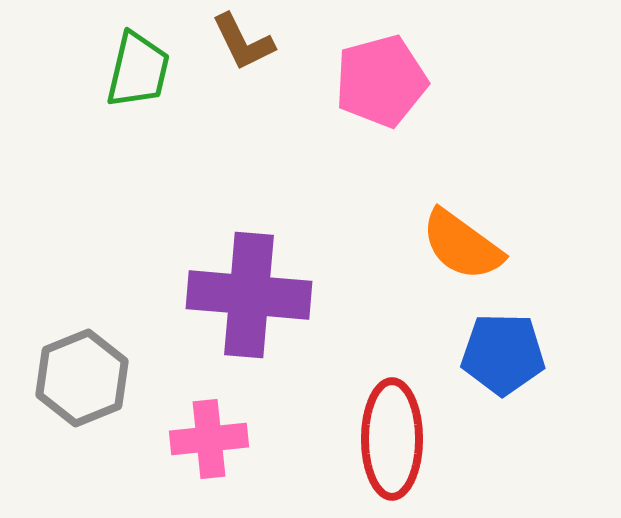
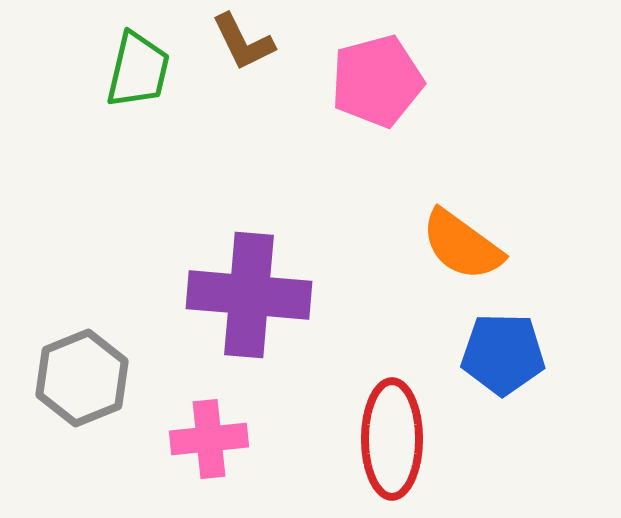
pink pentagon: moved 4 px left
